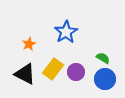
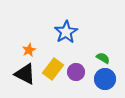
orange star: moved 6 px down
